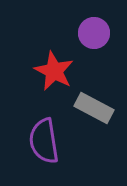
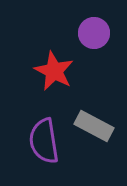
gray rectangle: moved 18 px down
